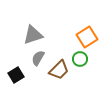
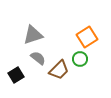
gray semicircle: rotated 98 degrees clockwise
